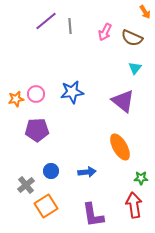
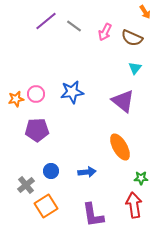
gray line: moved 4 px right; rotated 49 degrees counterclockwise
